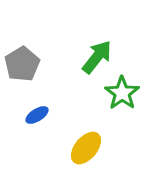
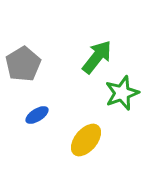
gray pentagon: moved 1 px right
green star: rotated 16 degrees clockwise
yellow ellipse: moved 8 px up
